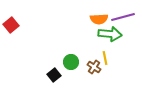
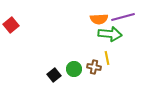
yellow line: moved 2 px right
green circle: moved 3 px right, 7 px down
brown cross: rotated 24 degrees counterclockwise
